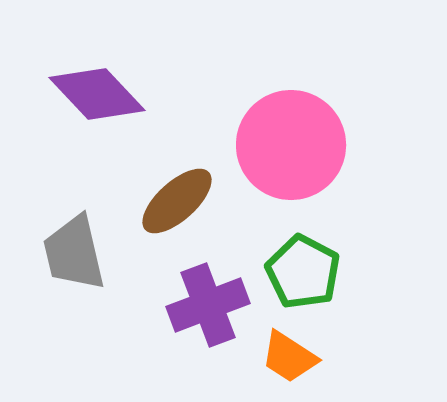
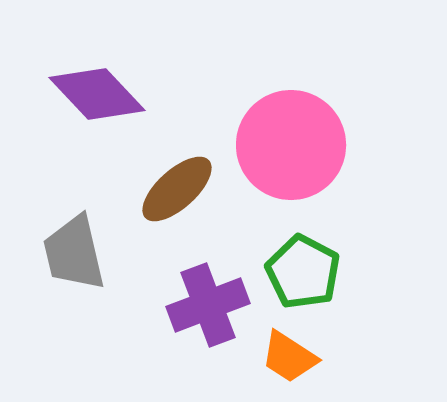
brown ellipse: moved 12 px up
